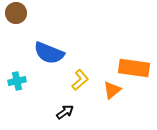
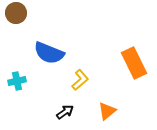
orange rectangle: moved 5 px up; rotated 56 degrees clockwise
orange triangle: moved 5 px left, 21 px down
